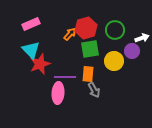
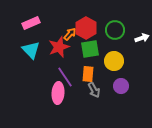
pink rectangle: moved 1 px up
red hexagon: rotated 15 degrees counterclockwise
purple circle: moved 11 px left, 35 px down
red star: moved 19 px right, 17 px up
purple line: rotated 55 degrees clockwise
